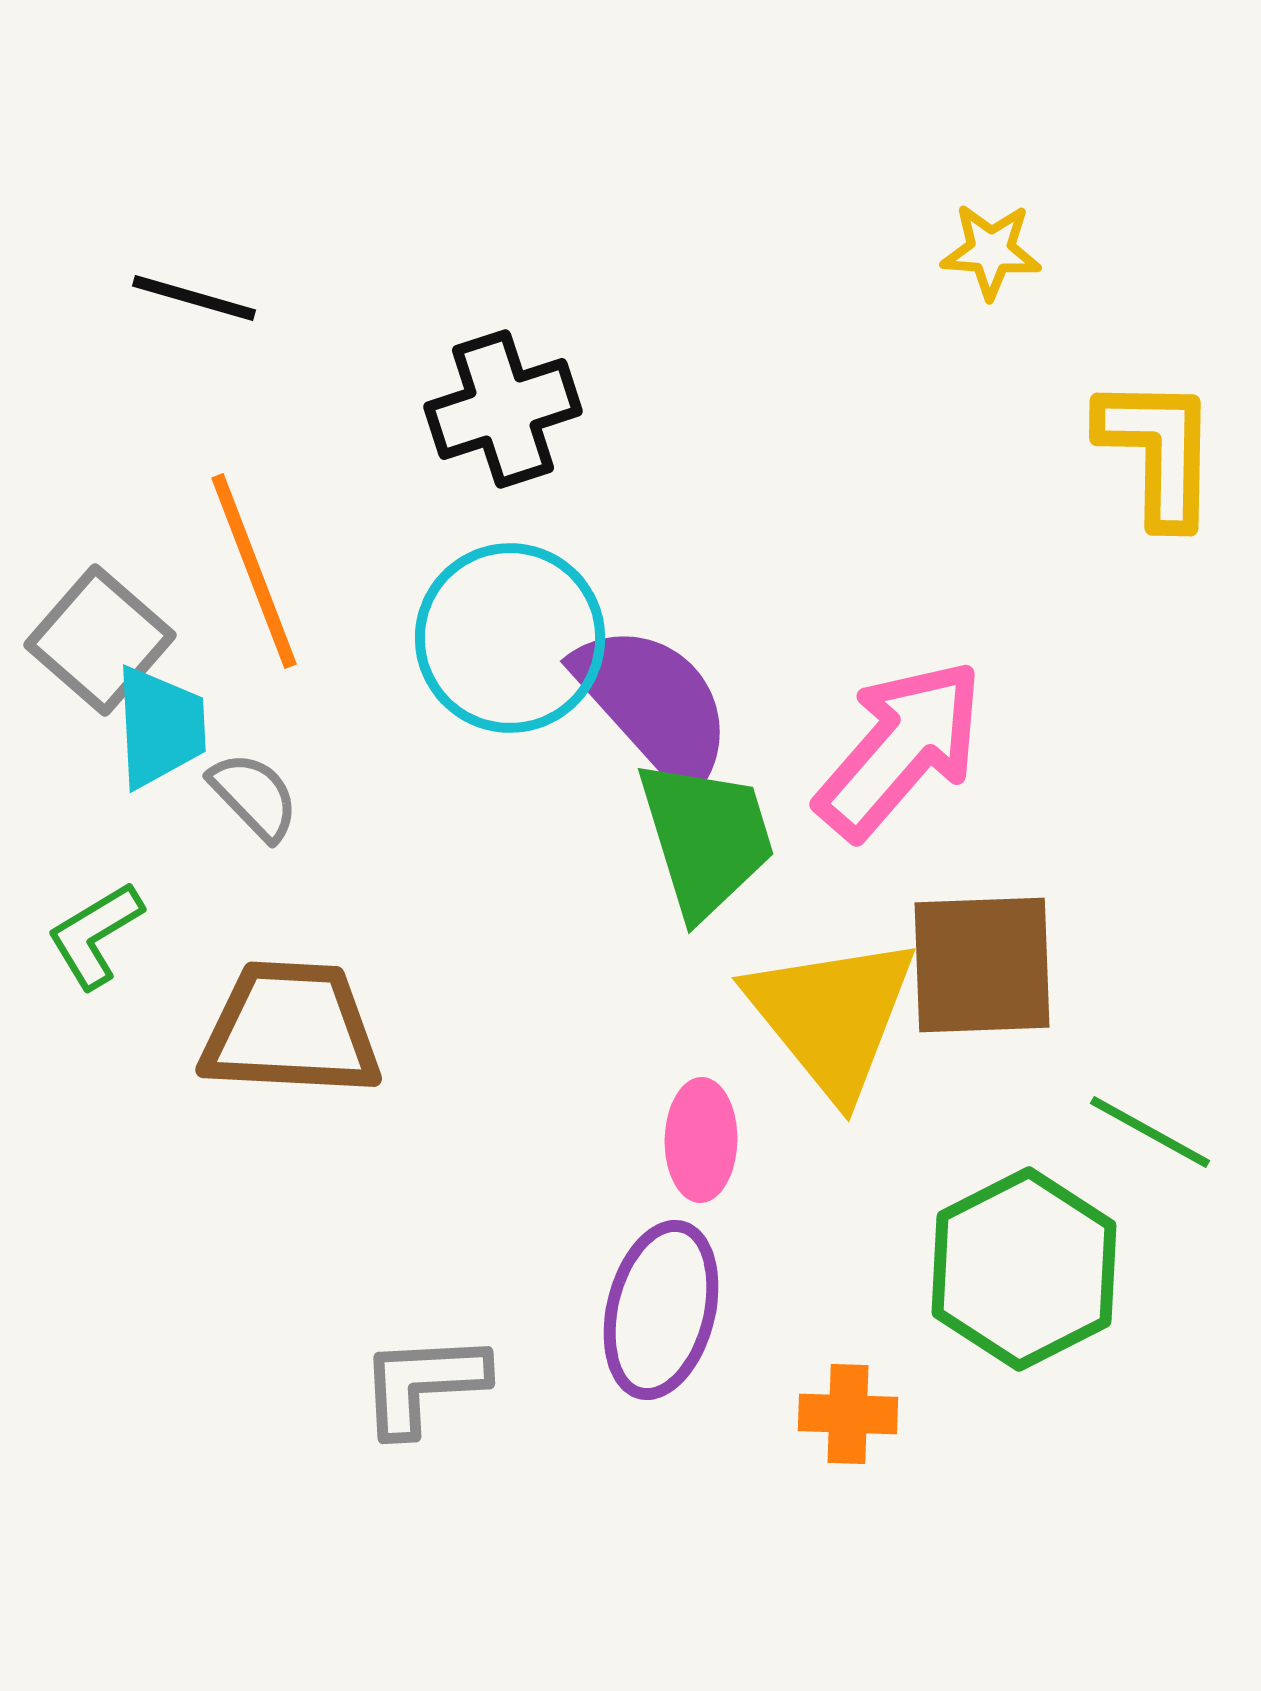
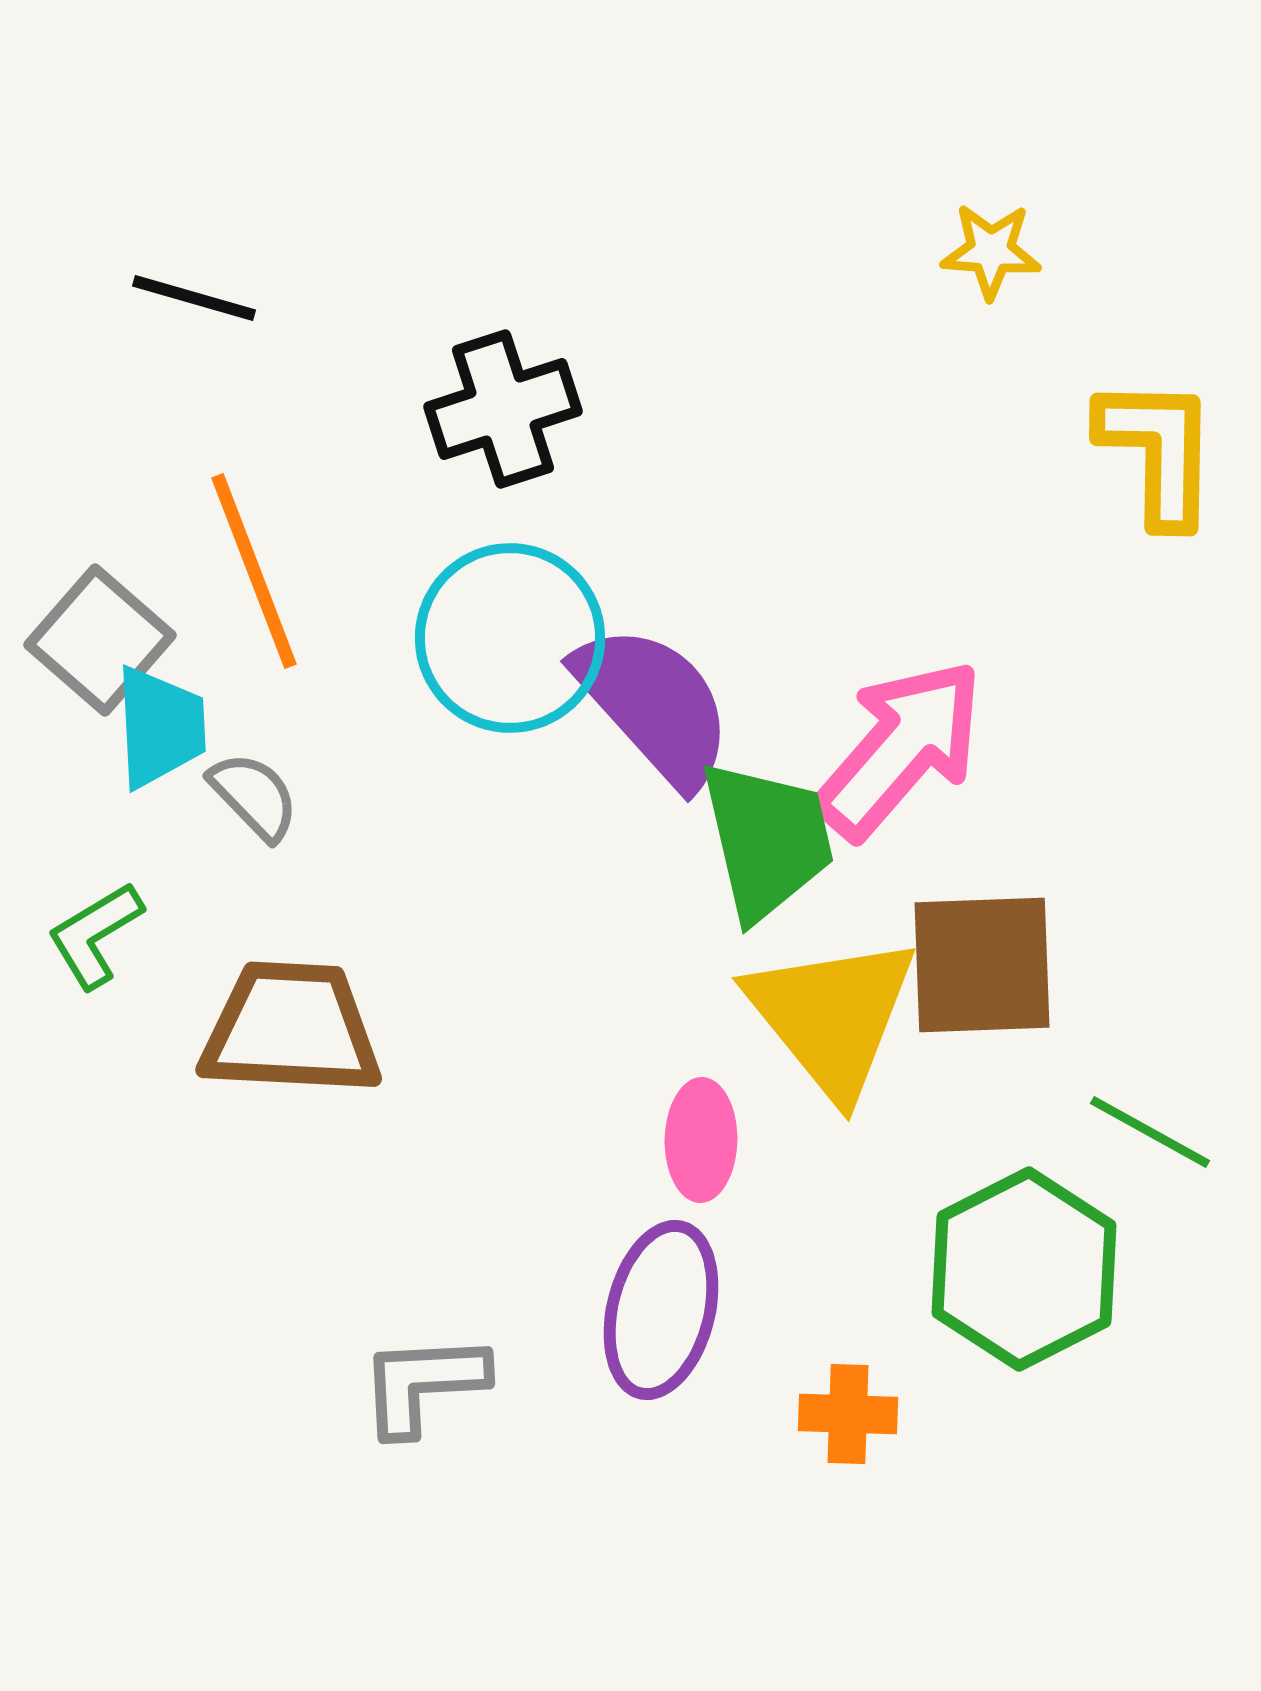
green trapezoid: moved 61 px right, 2 px down; rotated 4 degrees clockwise
